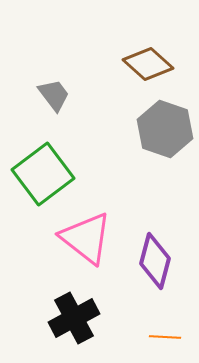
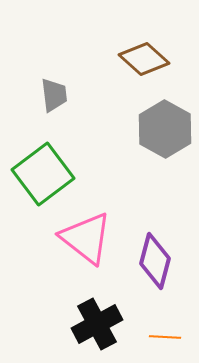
brown diamond: moved 4 px left, 5 px up
gray trapezoid: rotated 30 degrees clockwise
gray hexagon: rotated 10 degrees clockwise
black cross: moved 23 px right, 6 px down
